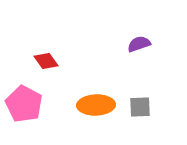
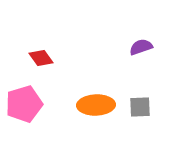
purple semicircle: moved 2 px right, 3 px down
red diamond: moved 5 px left, 3 px up
pink pentagon: rotated 27 degrees clockwise
